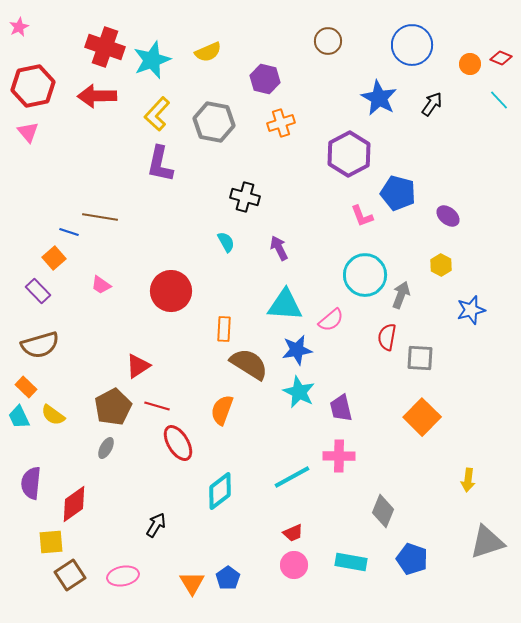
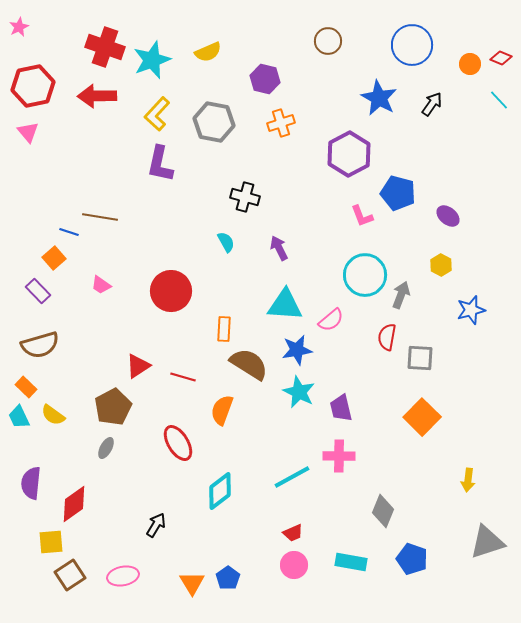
red line at (157, 406): moved 26 px right, 29 px up
